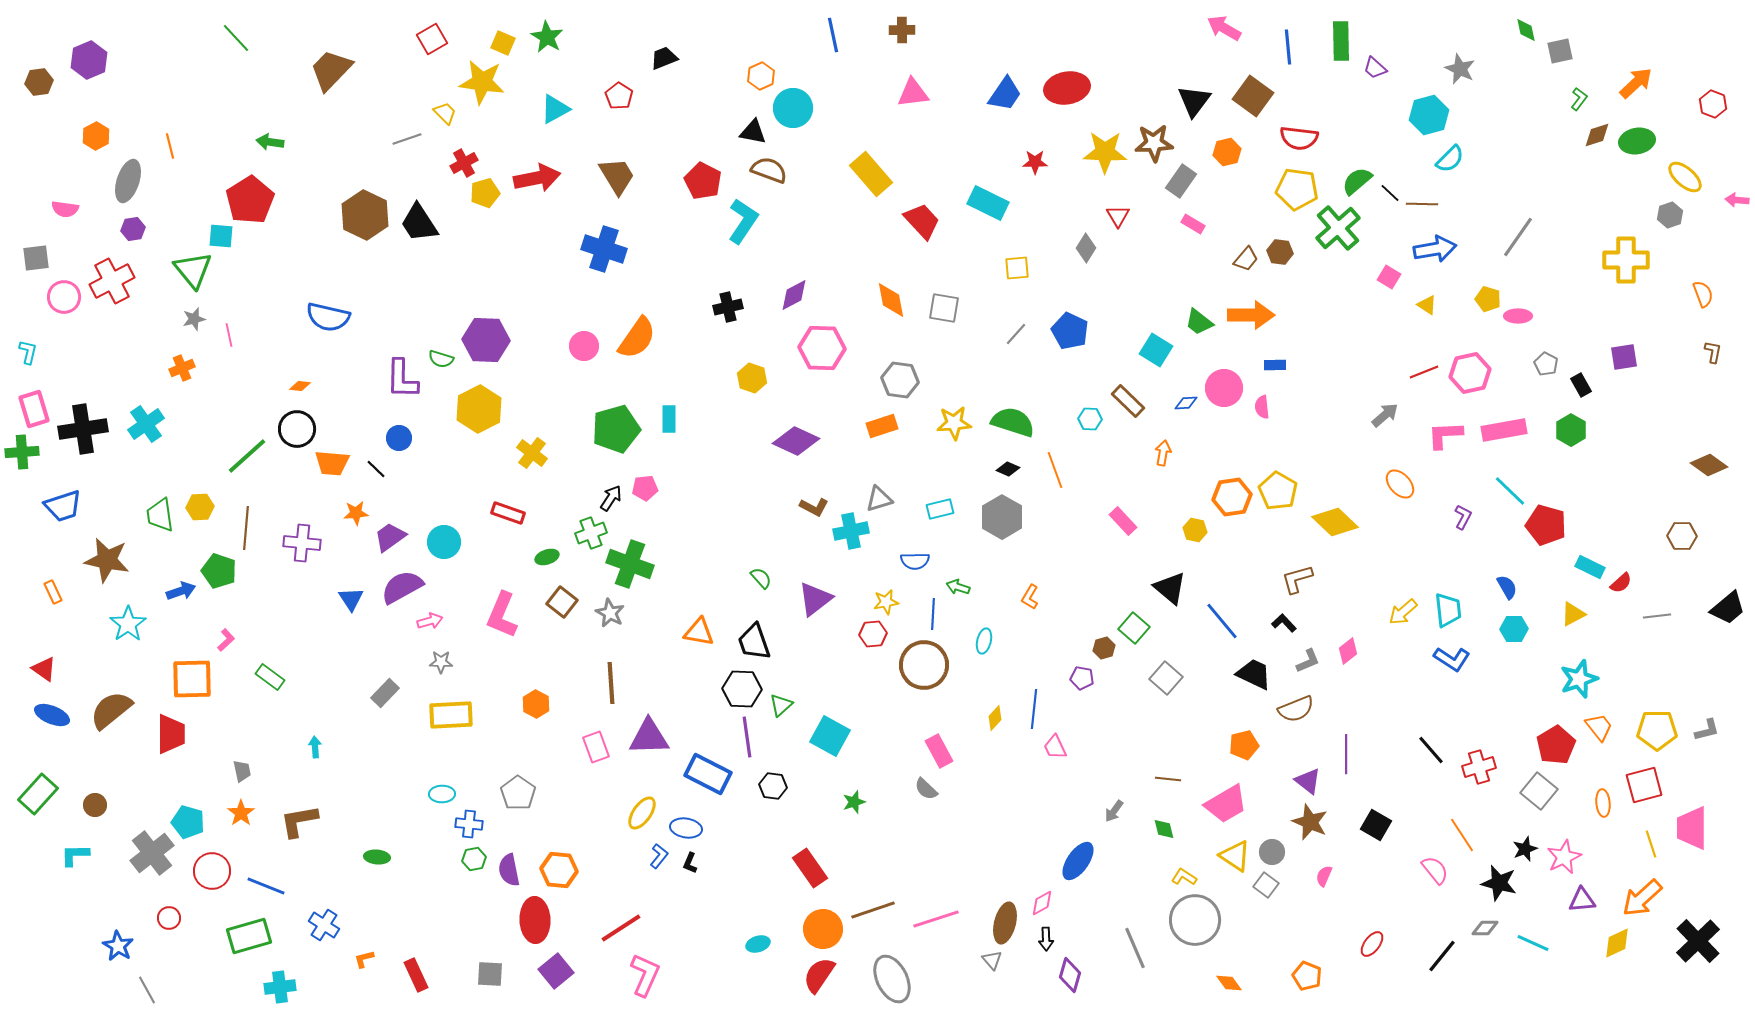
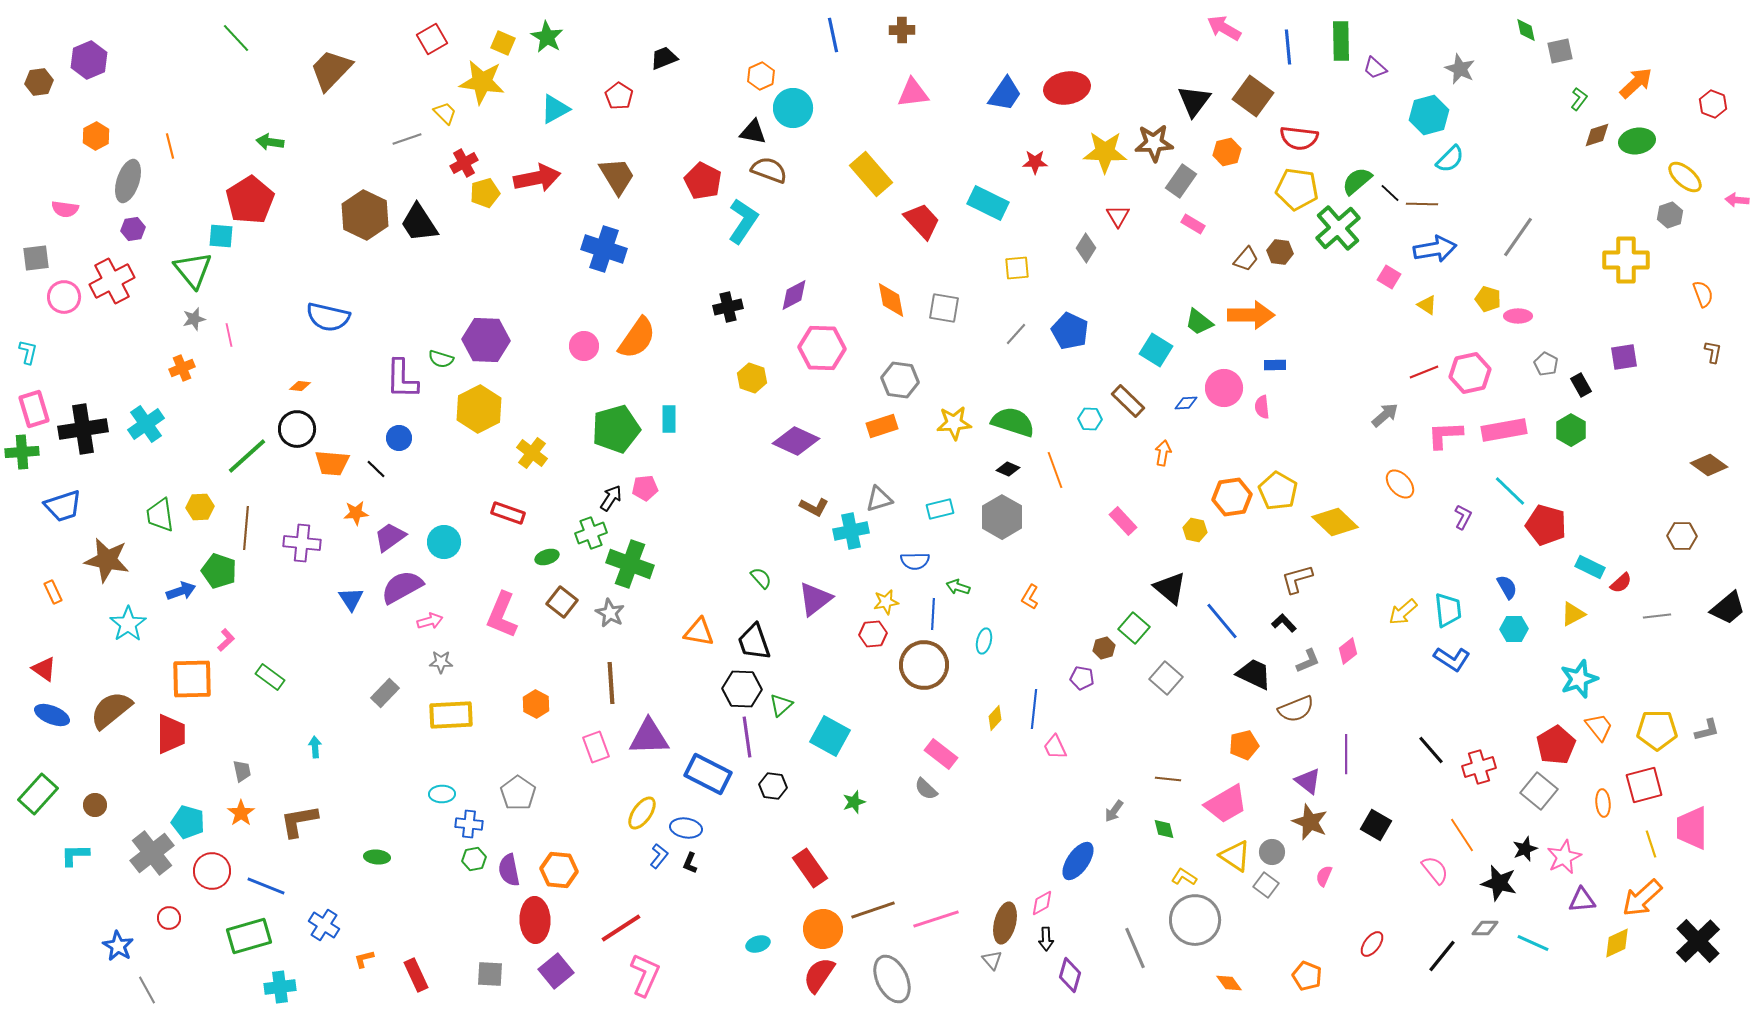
pink rectangle at (939, 751): moved 2 px right, 3 px down; rotated 24 degrees counterclockwise
